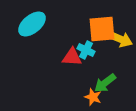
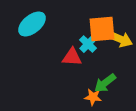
cyan cross: moved 2 px right, 6 px up; rotated 18 degrees clockwise
orange star: rotated 12 degrees counterclockwise
